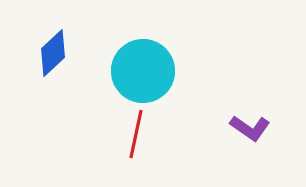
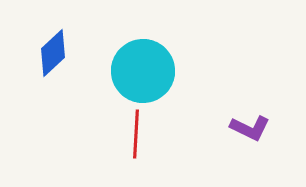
purple L-shape: rotated 9 degrees counterclockwise
red line: rotated 9 degrees counterclockwise
